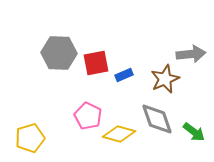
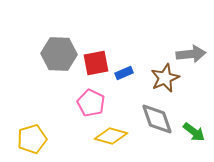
gray hexagon: moved 1 px down
blue rectangle: moved 2 px up
brown star: moved 1 px up
pink pentagon: moved 3 px right, 13 px up
yellow diamond: moved 8 px left, 2 px down
yellow pentagon: moved 2 px right, 1 px down
